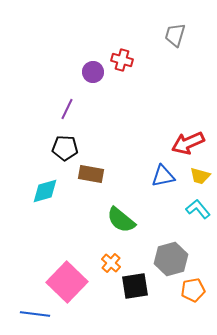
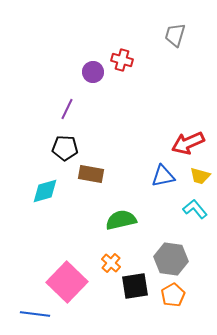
cyan L-shape: moved 3 px left
green semicircle: rotated 128 degrees clockwise
gray hexagon: rotated 24 degrees clockwise
orange pentagon: moved 20 px left, 5 px down; rotated 20 degrees counterclockwise
